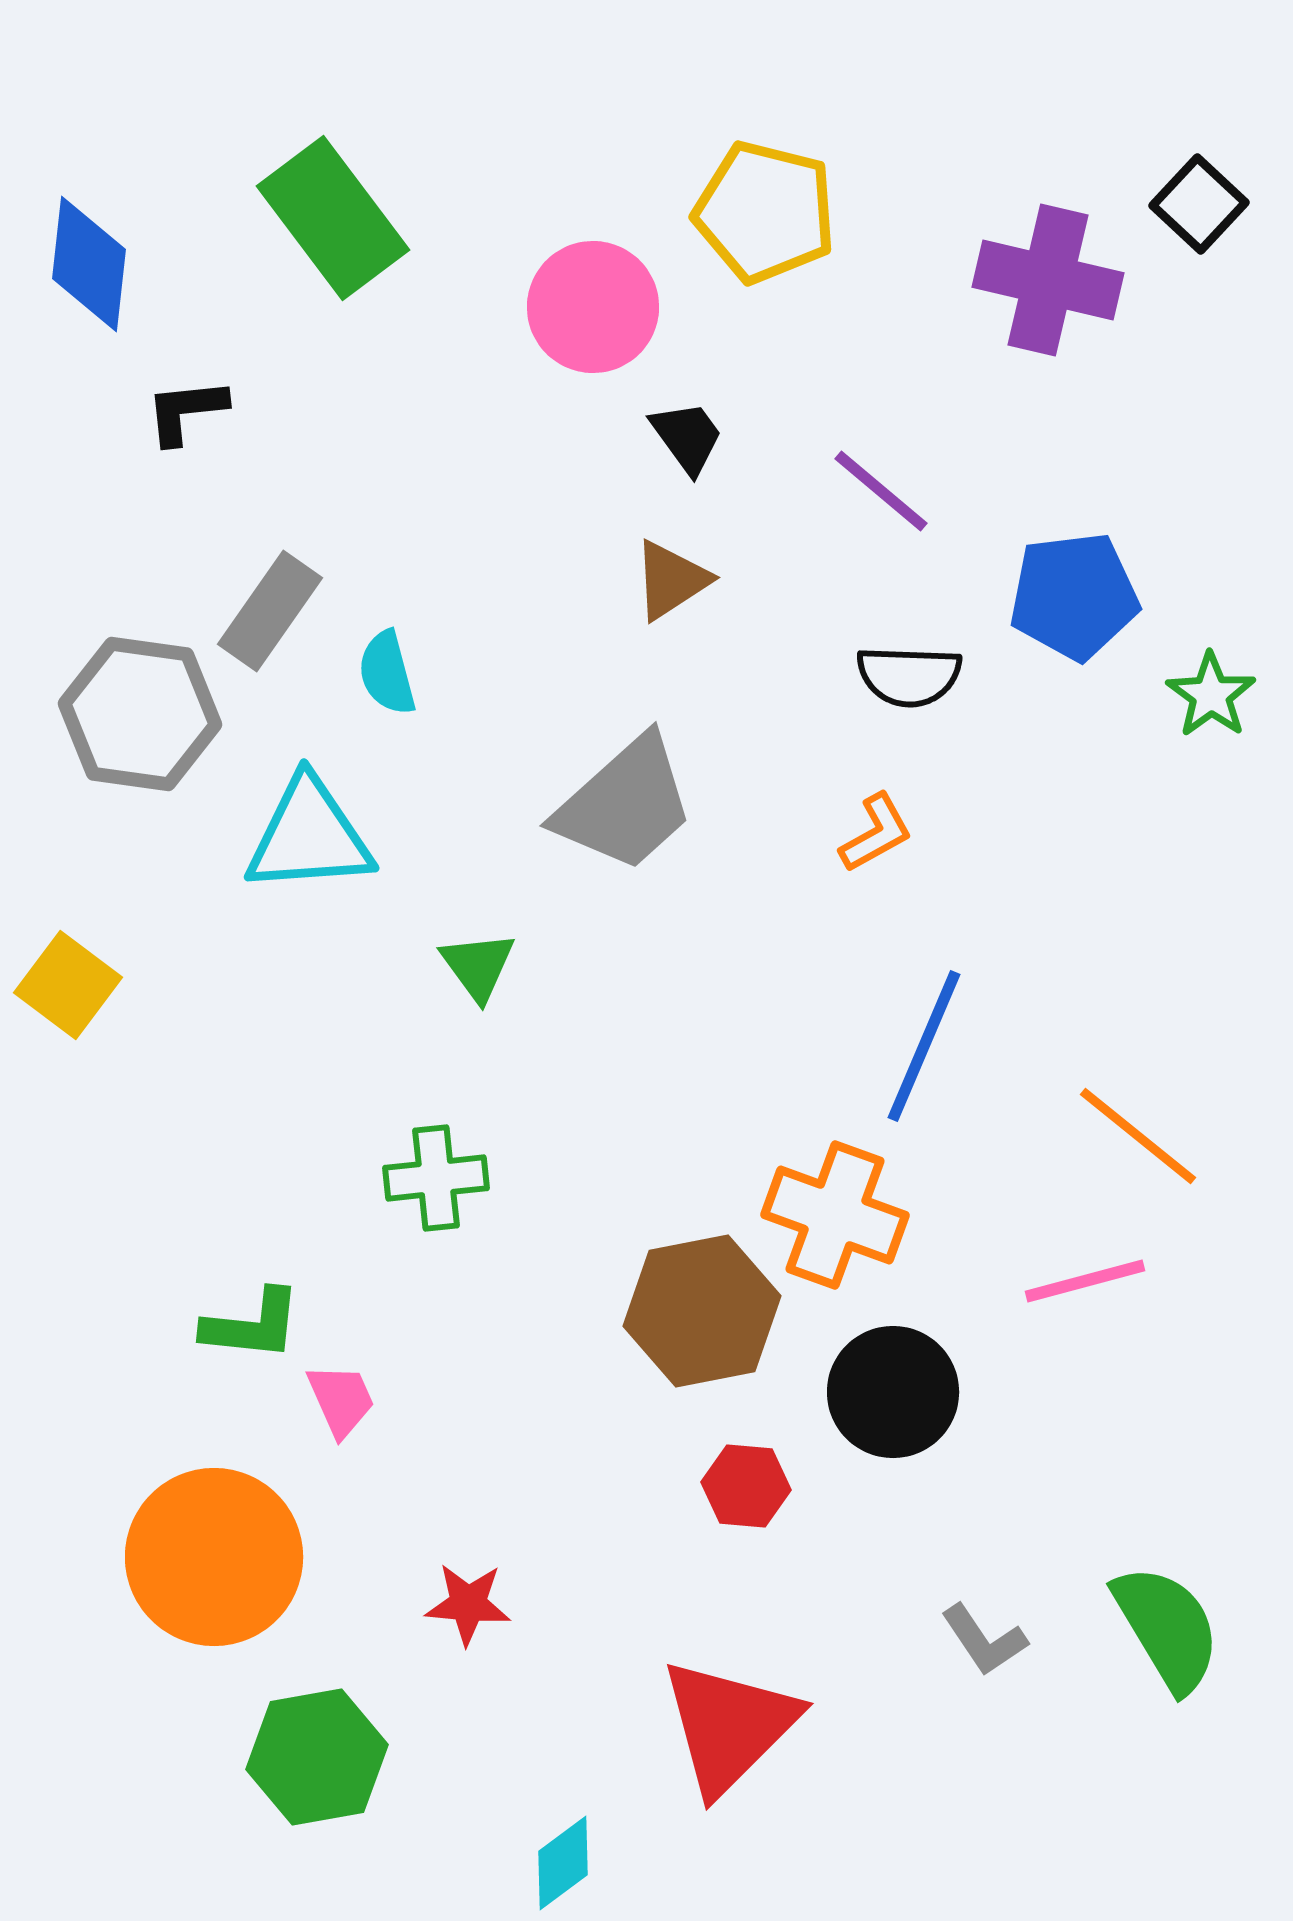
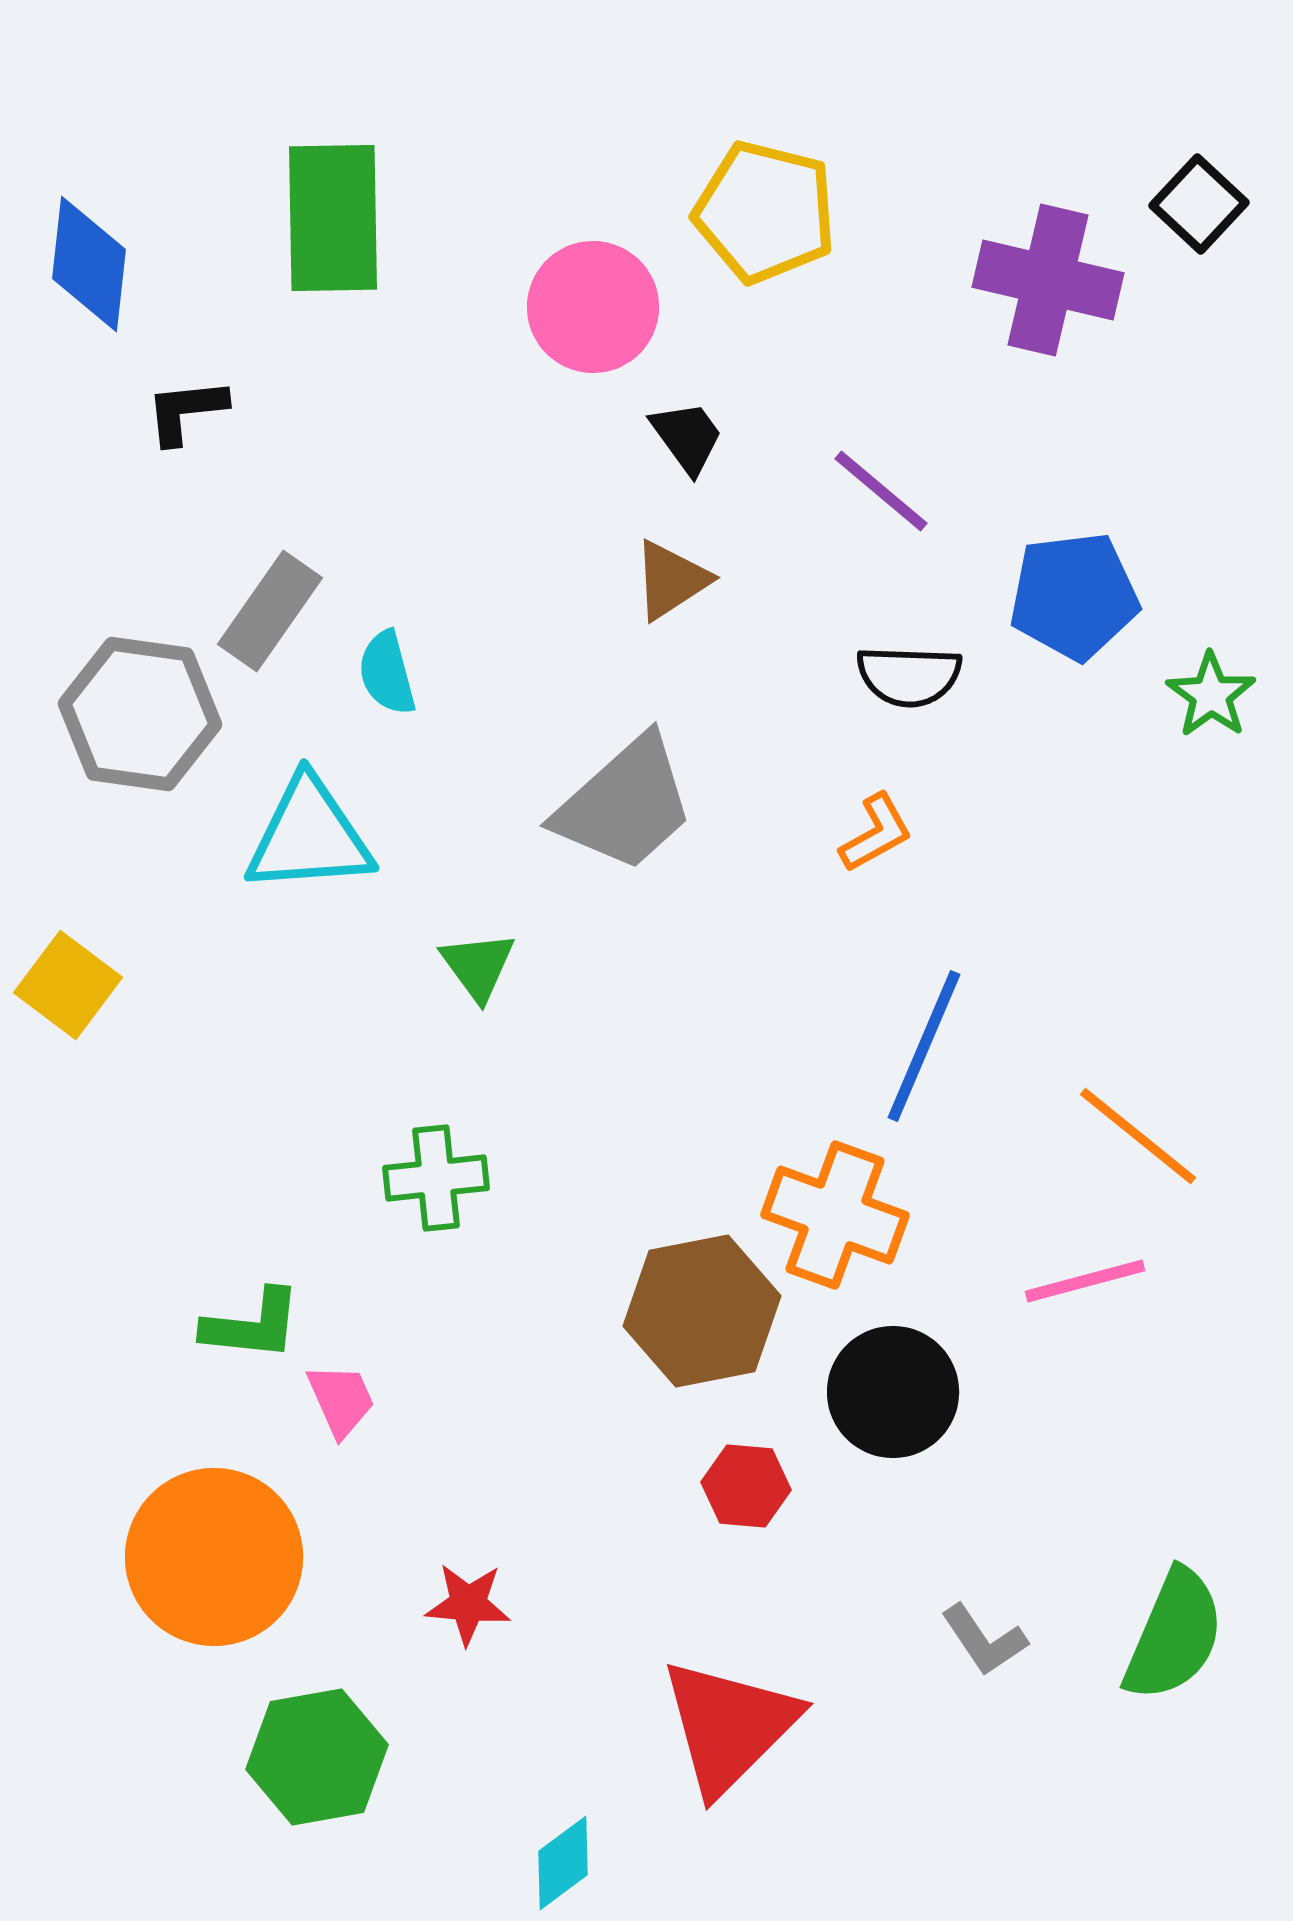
green rectangle: rotated 36 degrees clockwise
green semicircle: moved 7 px right, 7 px down; rotated 54 degrees clockwise
